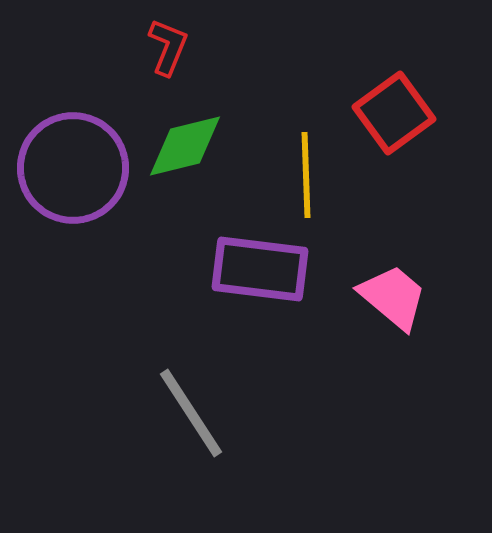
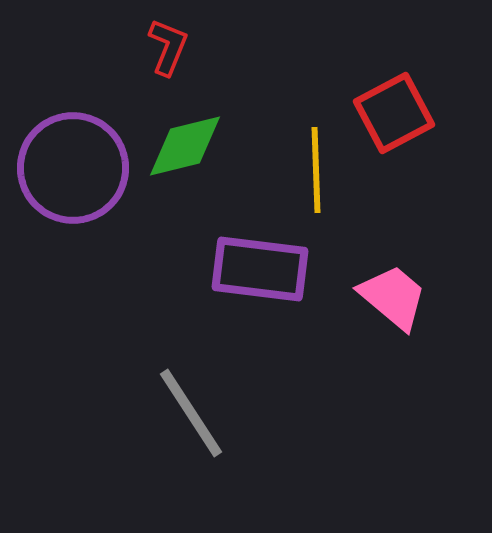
red square: rotated 8 degrees clockwise
yellow line: moved 10 px right, 5 px up
